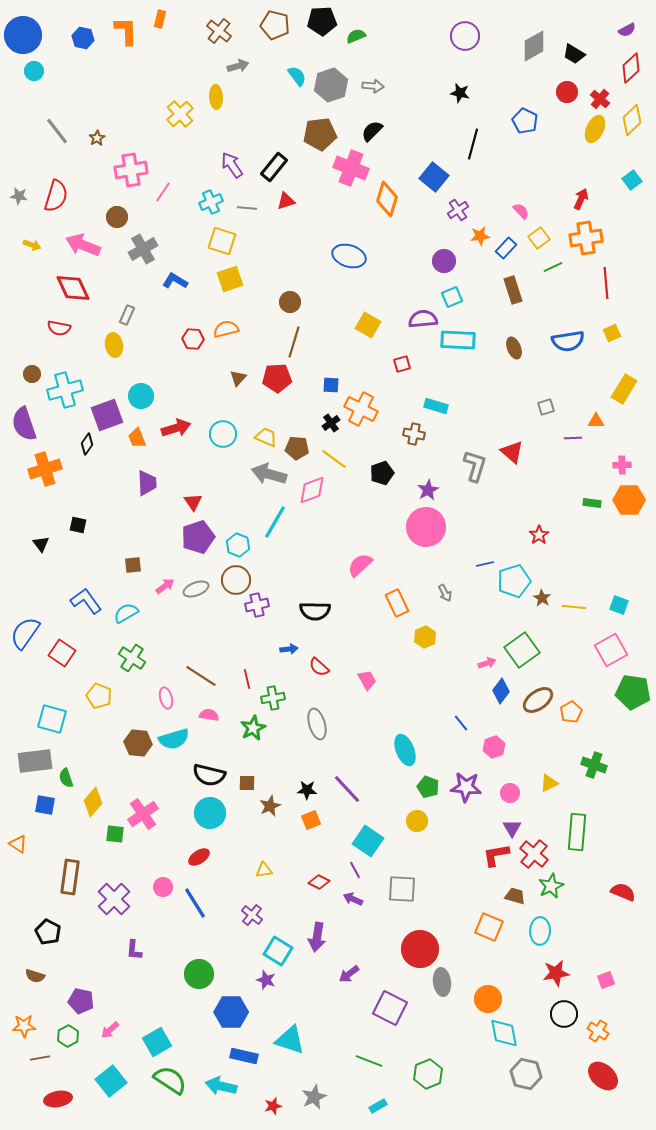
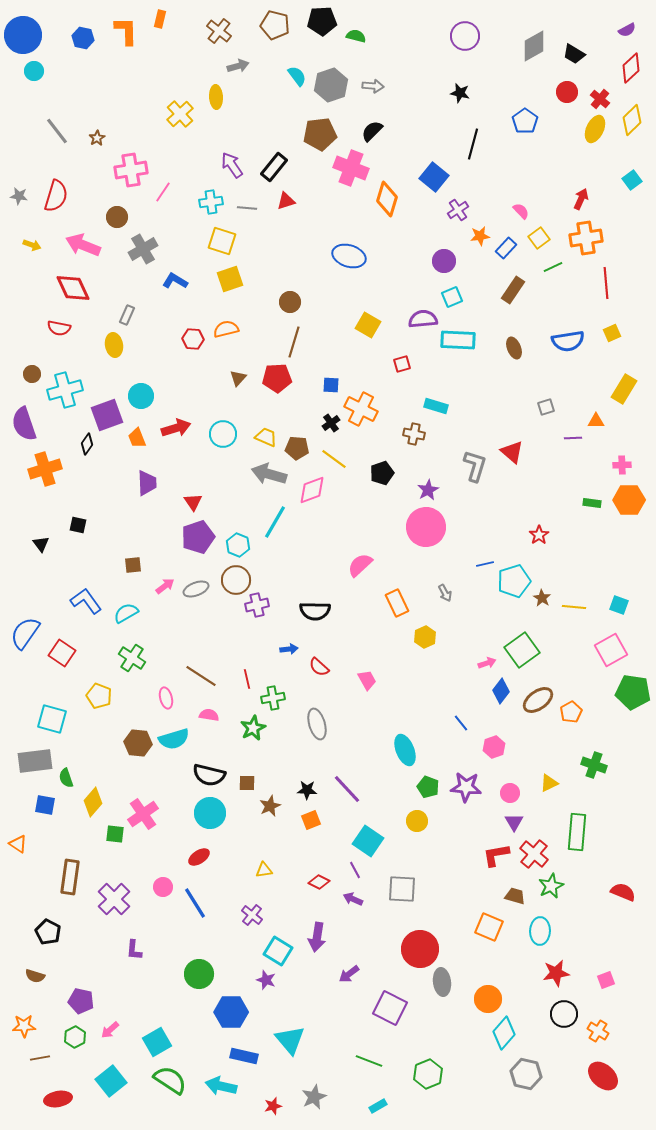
green semicircle at (356, 36): rotated 36 degrees clockwise
blue pentagon at (525, 121): rotated 10 degrees clockwise
cyan cross at (211, 202): rotated 15 degrees clockwise
brown rectangle at (513, 290): rotated 52 degrees clockwise
purple triangle at (512, 828): moved 2 px right, 6 px up
cyan diamond at (504, 1033): rotated 52 degrees clockwise
green hexagon at (68, 1036): moved 7 px right, 1 px down
cyan triangle at (290, 1040): rotated 32 degrees clockwise
